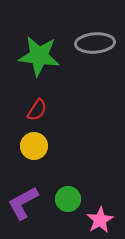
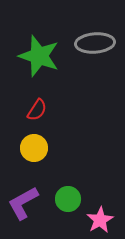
green star: rotated 12 degrees clockwise
yellow circle: moved 2 px down
